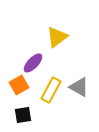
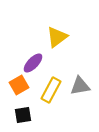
gray triangle: moved 1 px right, 1 px up; rotated 40 degrees counterclockwise
